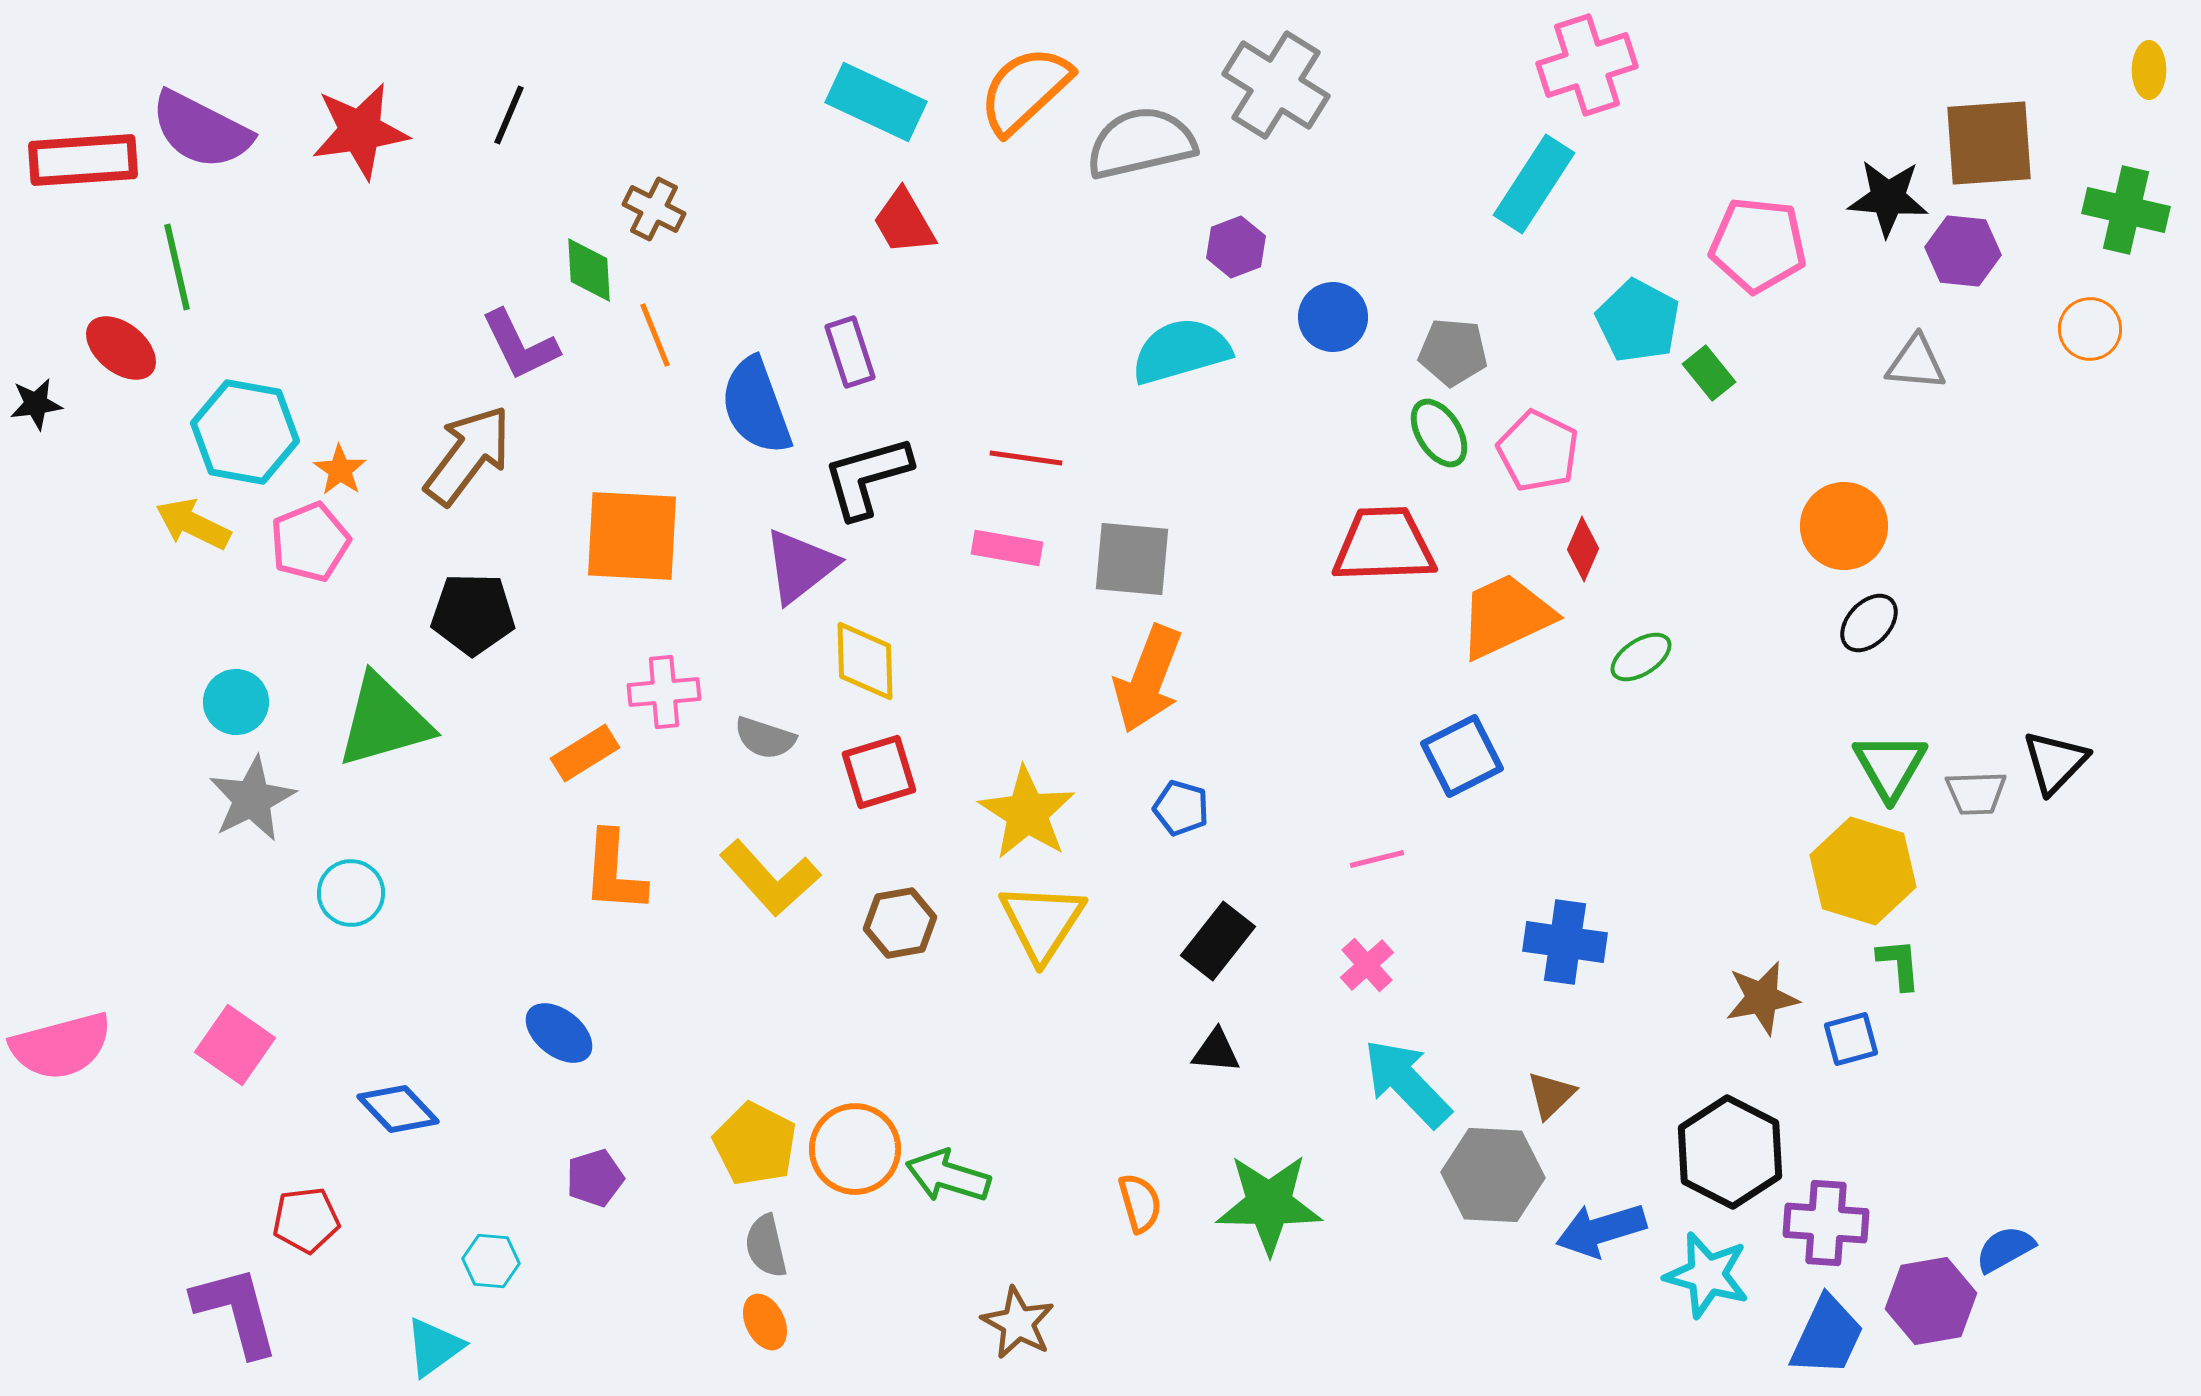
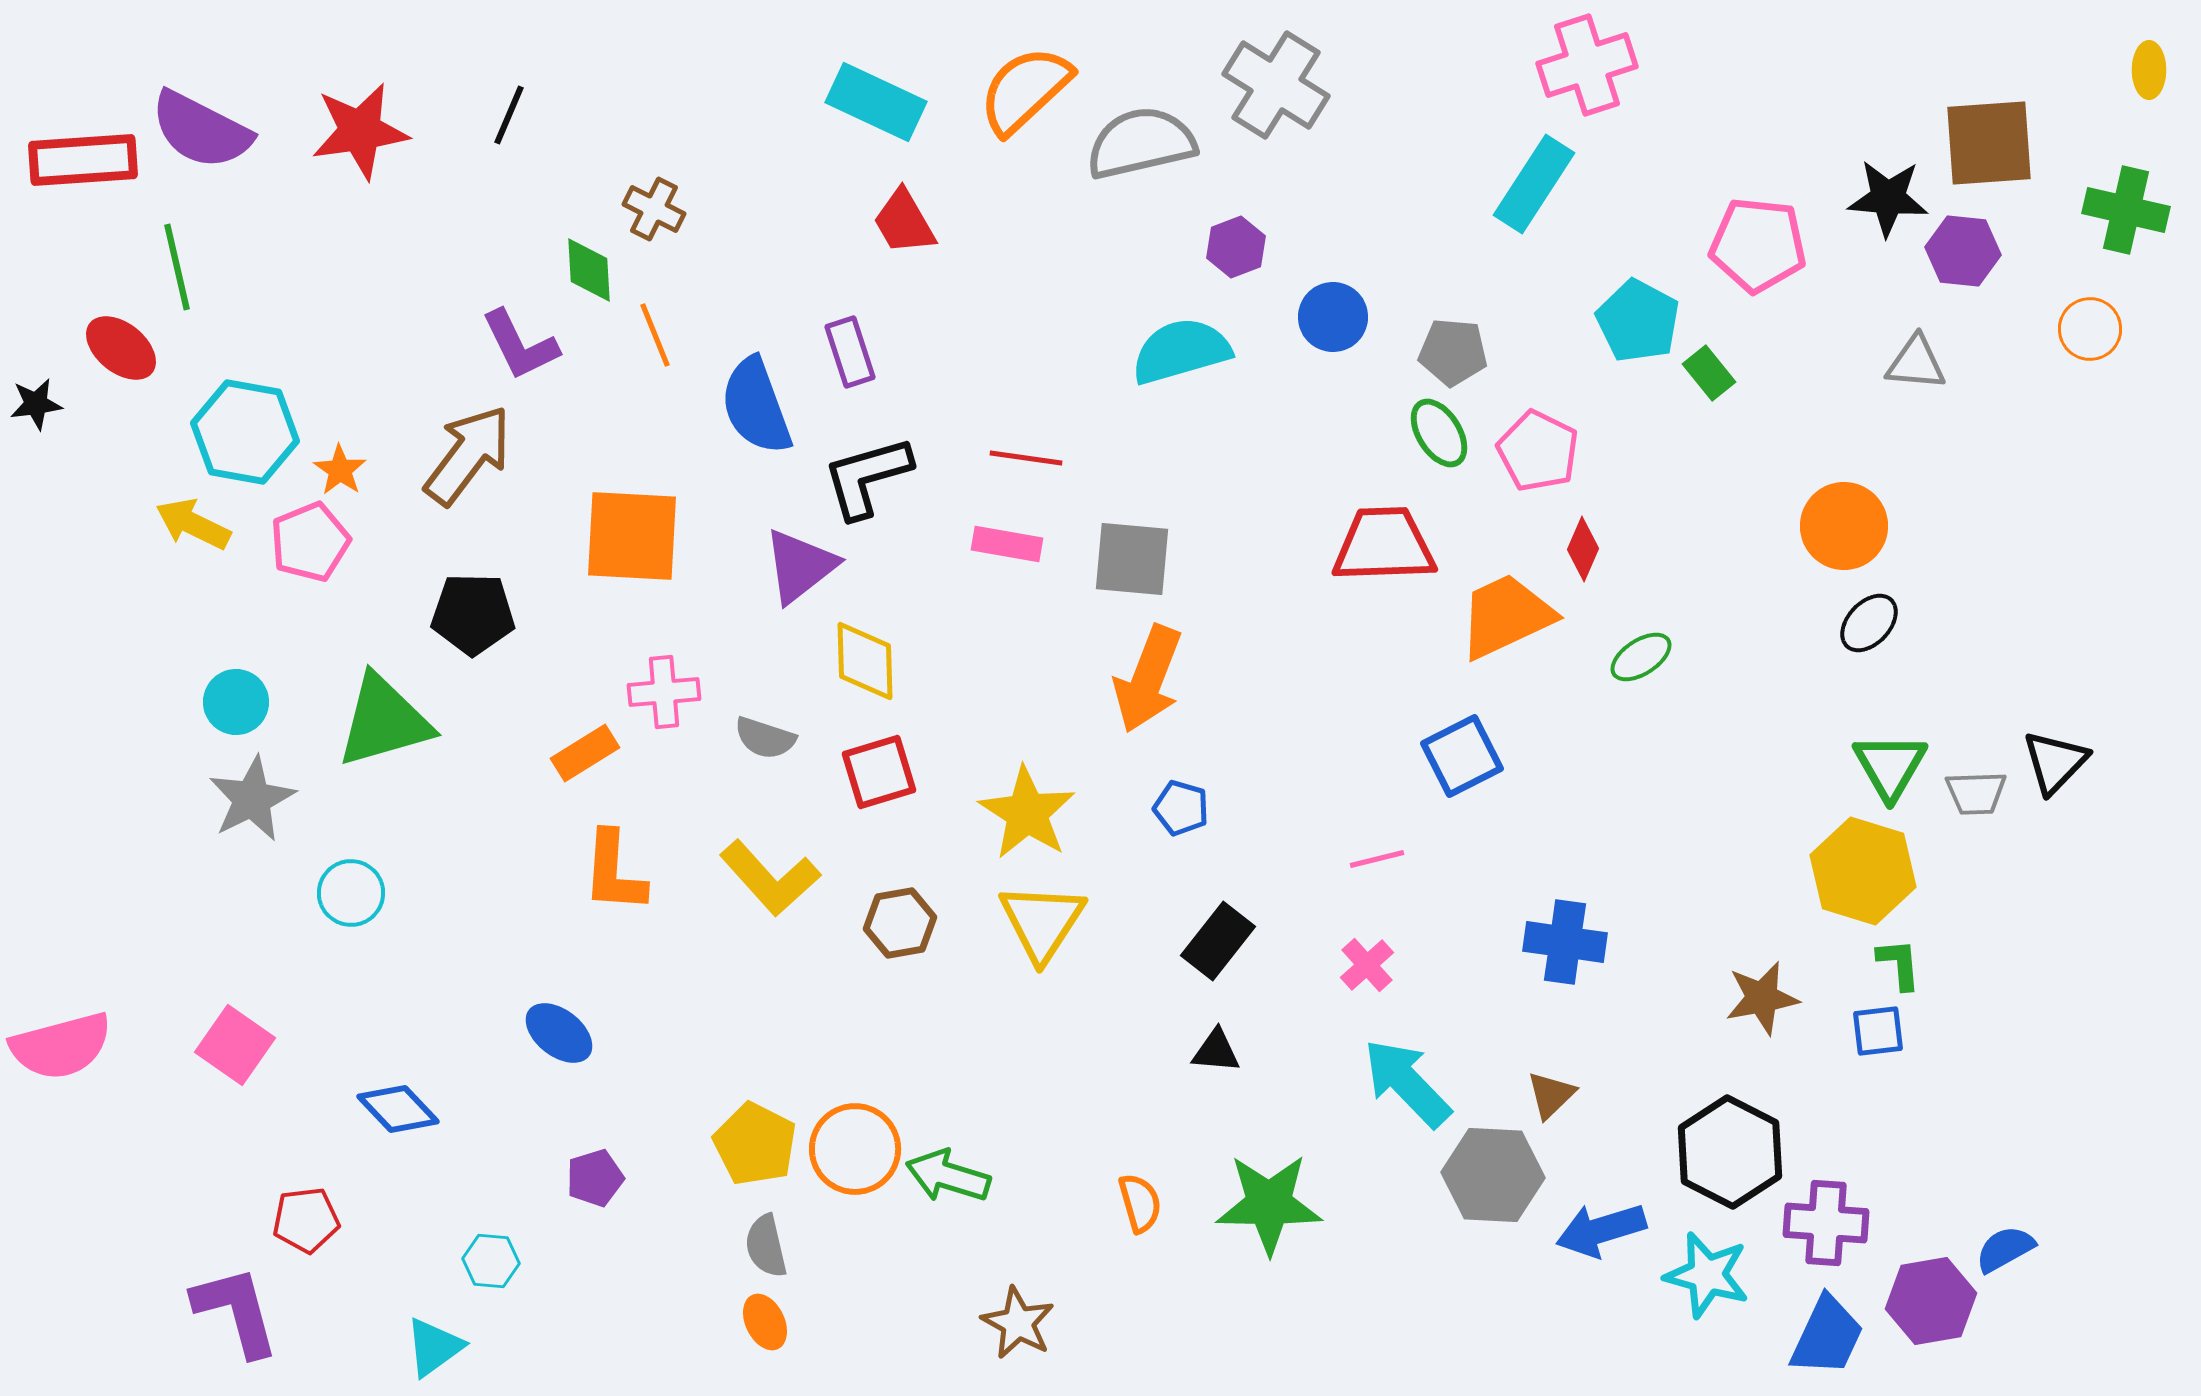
pink rectangle at (1007, 548): moved 4 px up
blue square at (1851, 1039): moved 27 px right, 8 px up; rotated 8 degrees clockwise
